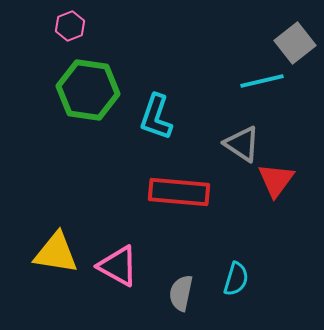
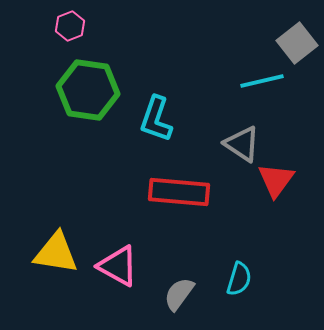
gray square: moved 2 px right
cyan L-shape: moved 2 px down
cyan semicircle: moved 3 px right
gray semicircle: moved 2 px left, 1 px down; rotated 24 degrees clockwise
